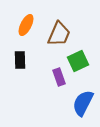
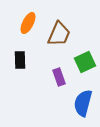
orange ellipse: moved 2 px right, 2 px up
green square: moved 7 px right, 1 px down
blue semicircle: rotated 12 degrees counterclockwise
